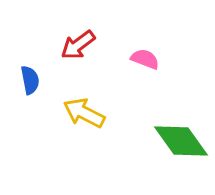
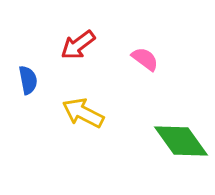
pink semicircle: rotated 16 degrees clockwise
blue semicircle: moved 2 px left
yellow arrow: moved 1 px left
